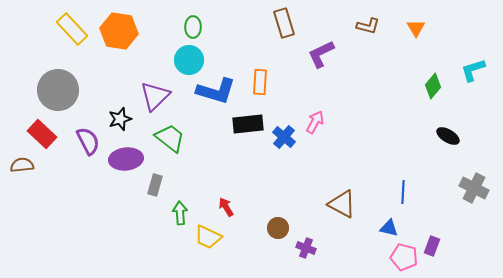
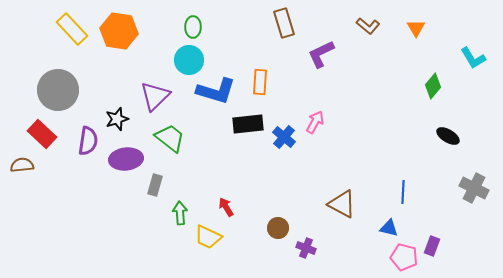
brown L-shape: rotated 25 degrees clockwise
cyan L-shape: moved 12 px up; rotated 104 degrees counterclockwise
black star: moved 3 px left
purple semicircle: rotated 36 degrees clockwise
